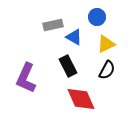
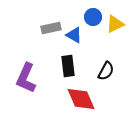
blue circle: moved 4 px left
gray rectangle: moved 2 px left, 3 px down
blue triangle: moved 2 px up
yellow triangle: moved 9 px right, 20 px up
black rectangle: rotated 20 degrees clockwise
black semicircle: moved 1 px left, 1 px down
